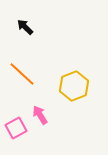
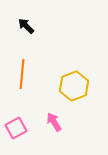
black arrow: moved 1 px right, 1 px up
orange line: rotated 52 degrees clockwise
pink arrow: moved 14 px right, 7 px down
